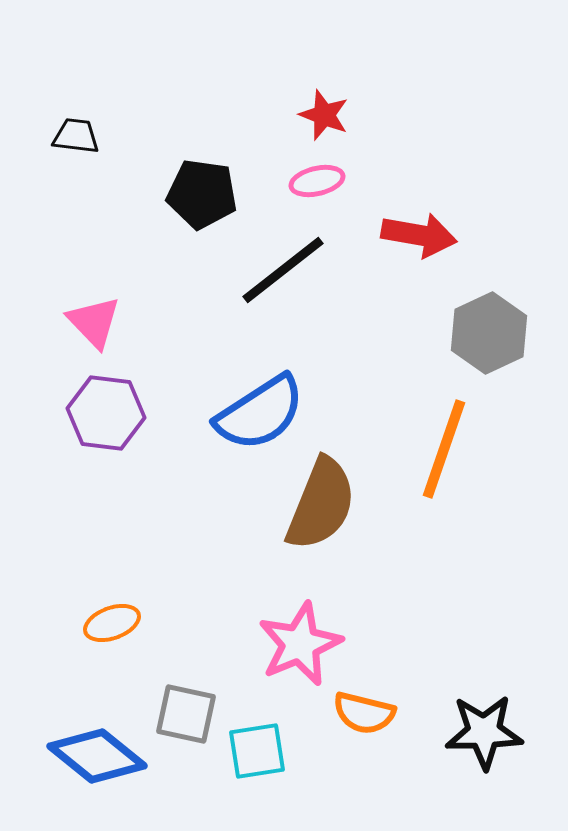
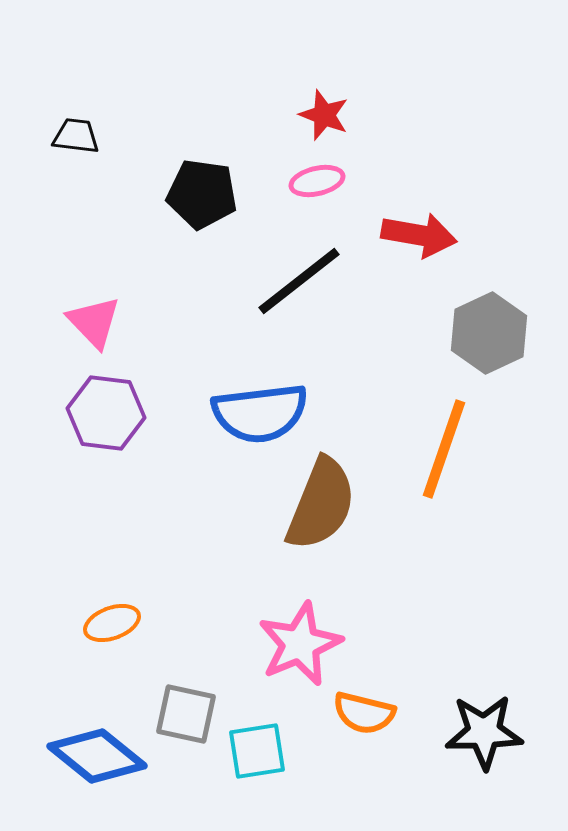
black line: moved 16 px right, 11 px down
blue semicircle: rotated 26 degrees clockwise
